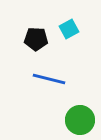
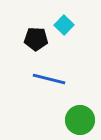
cyan square: moved 5 px left, 4 px up; rotated 18 degrees counterclockwise
